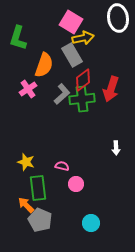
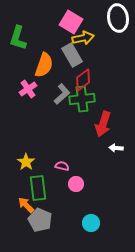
red arrow: moved 8 px left, 35 px down
white arrow: rotated 96 degrees clockwise
yellow star: rotated 18 degrees clockwise
